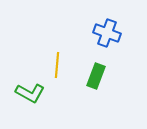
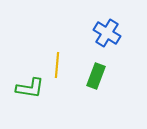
blue cross: rotated 12 degrees clockwise
green L-shape: moved 5 px up; rotated 20 degrees counterclockwise
